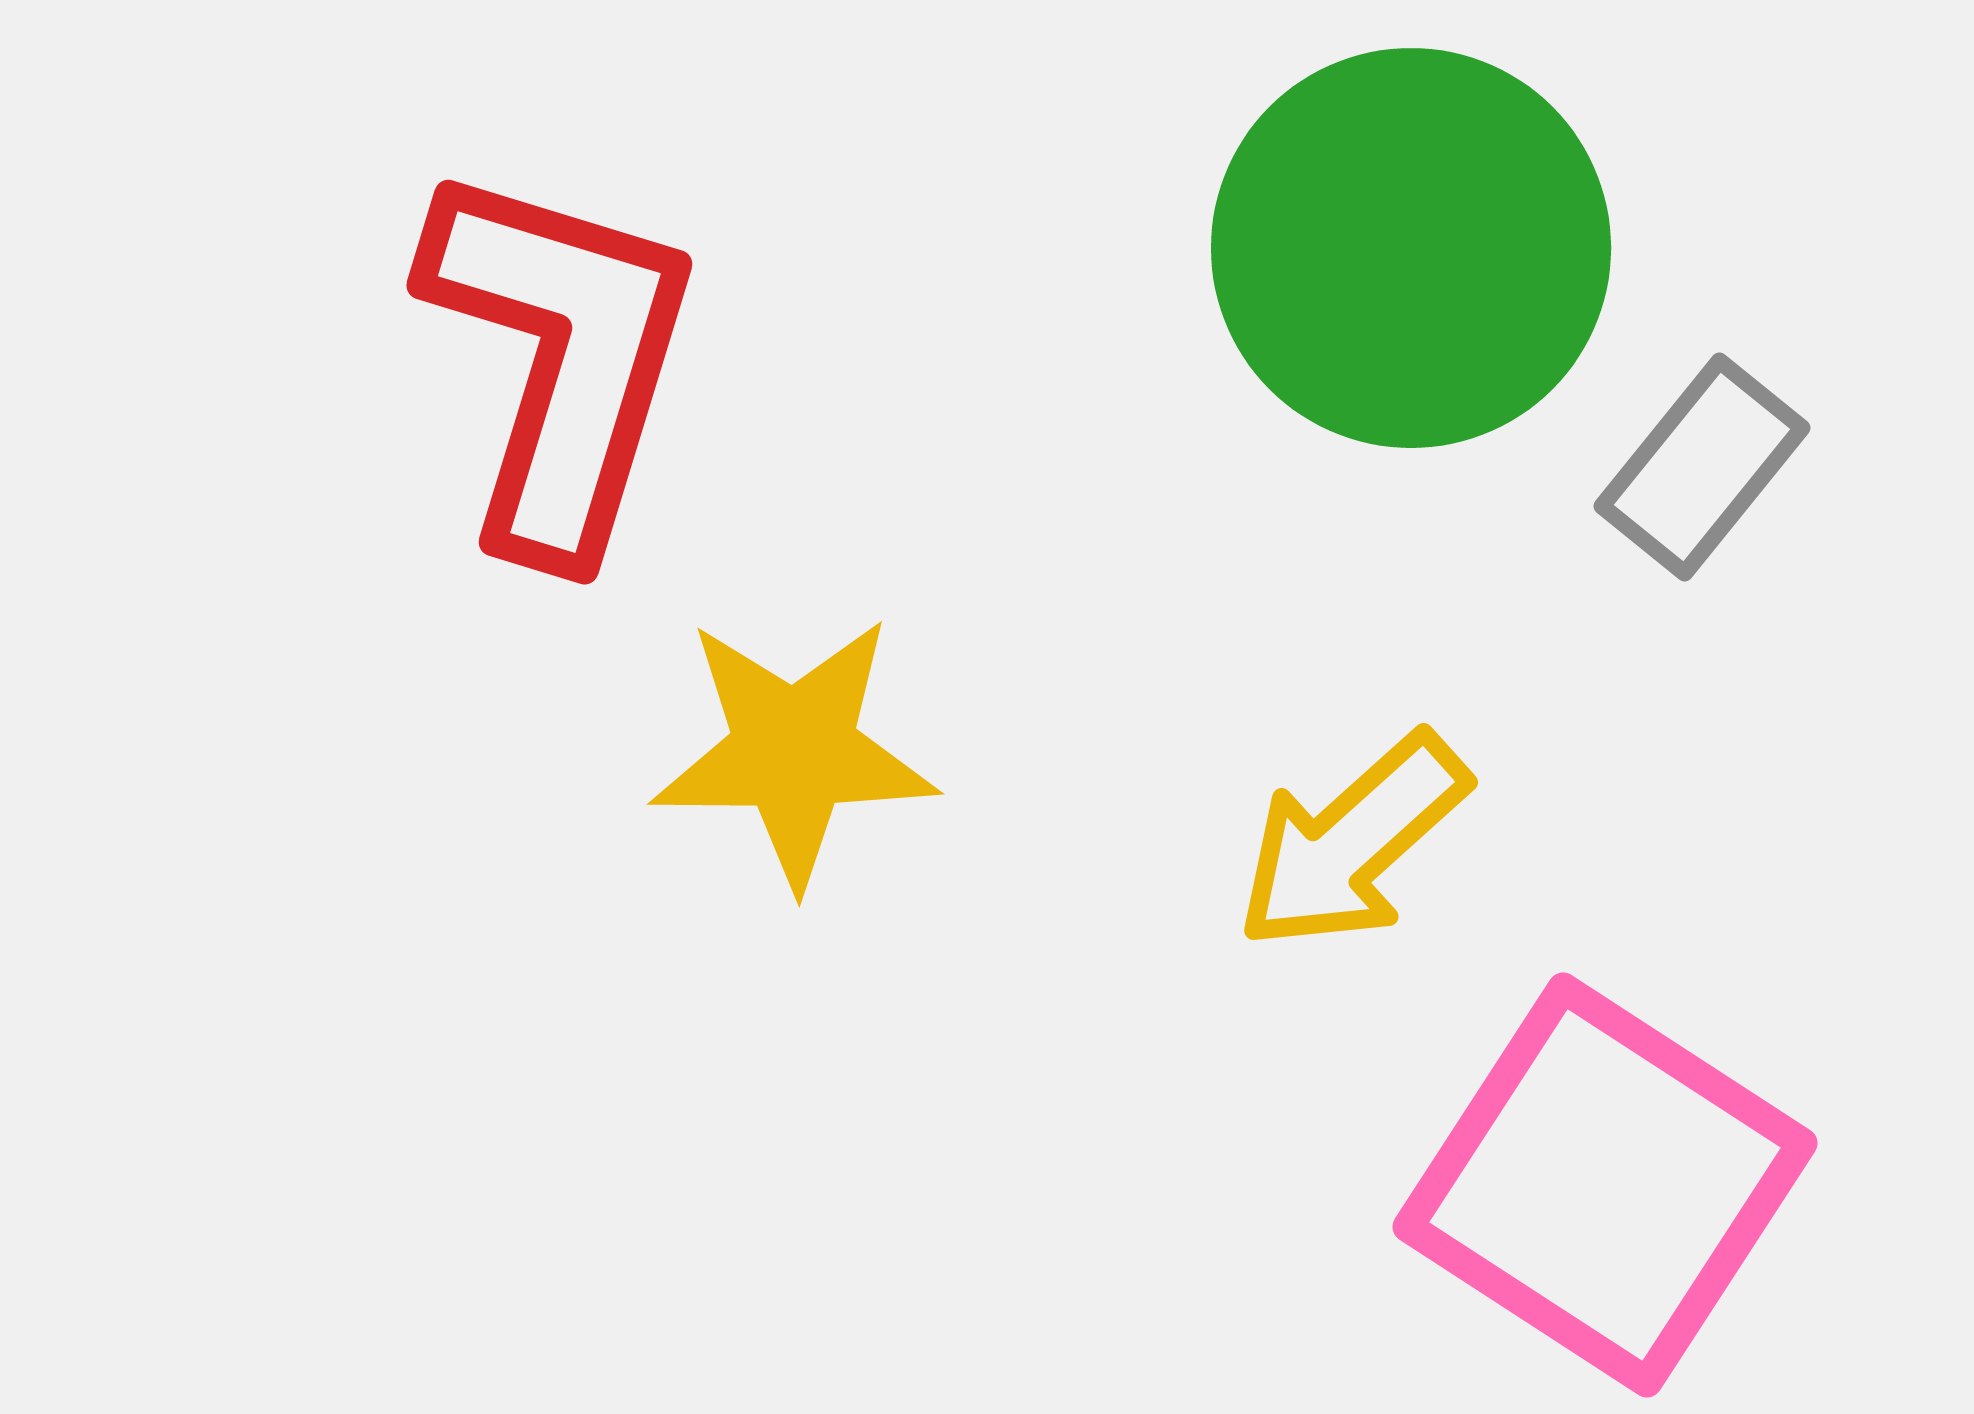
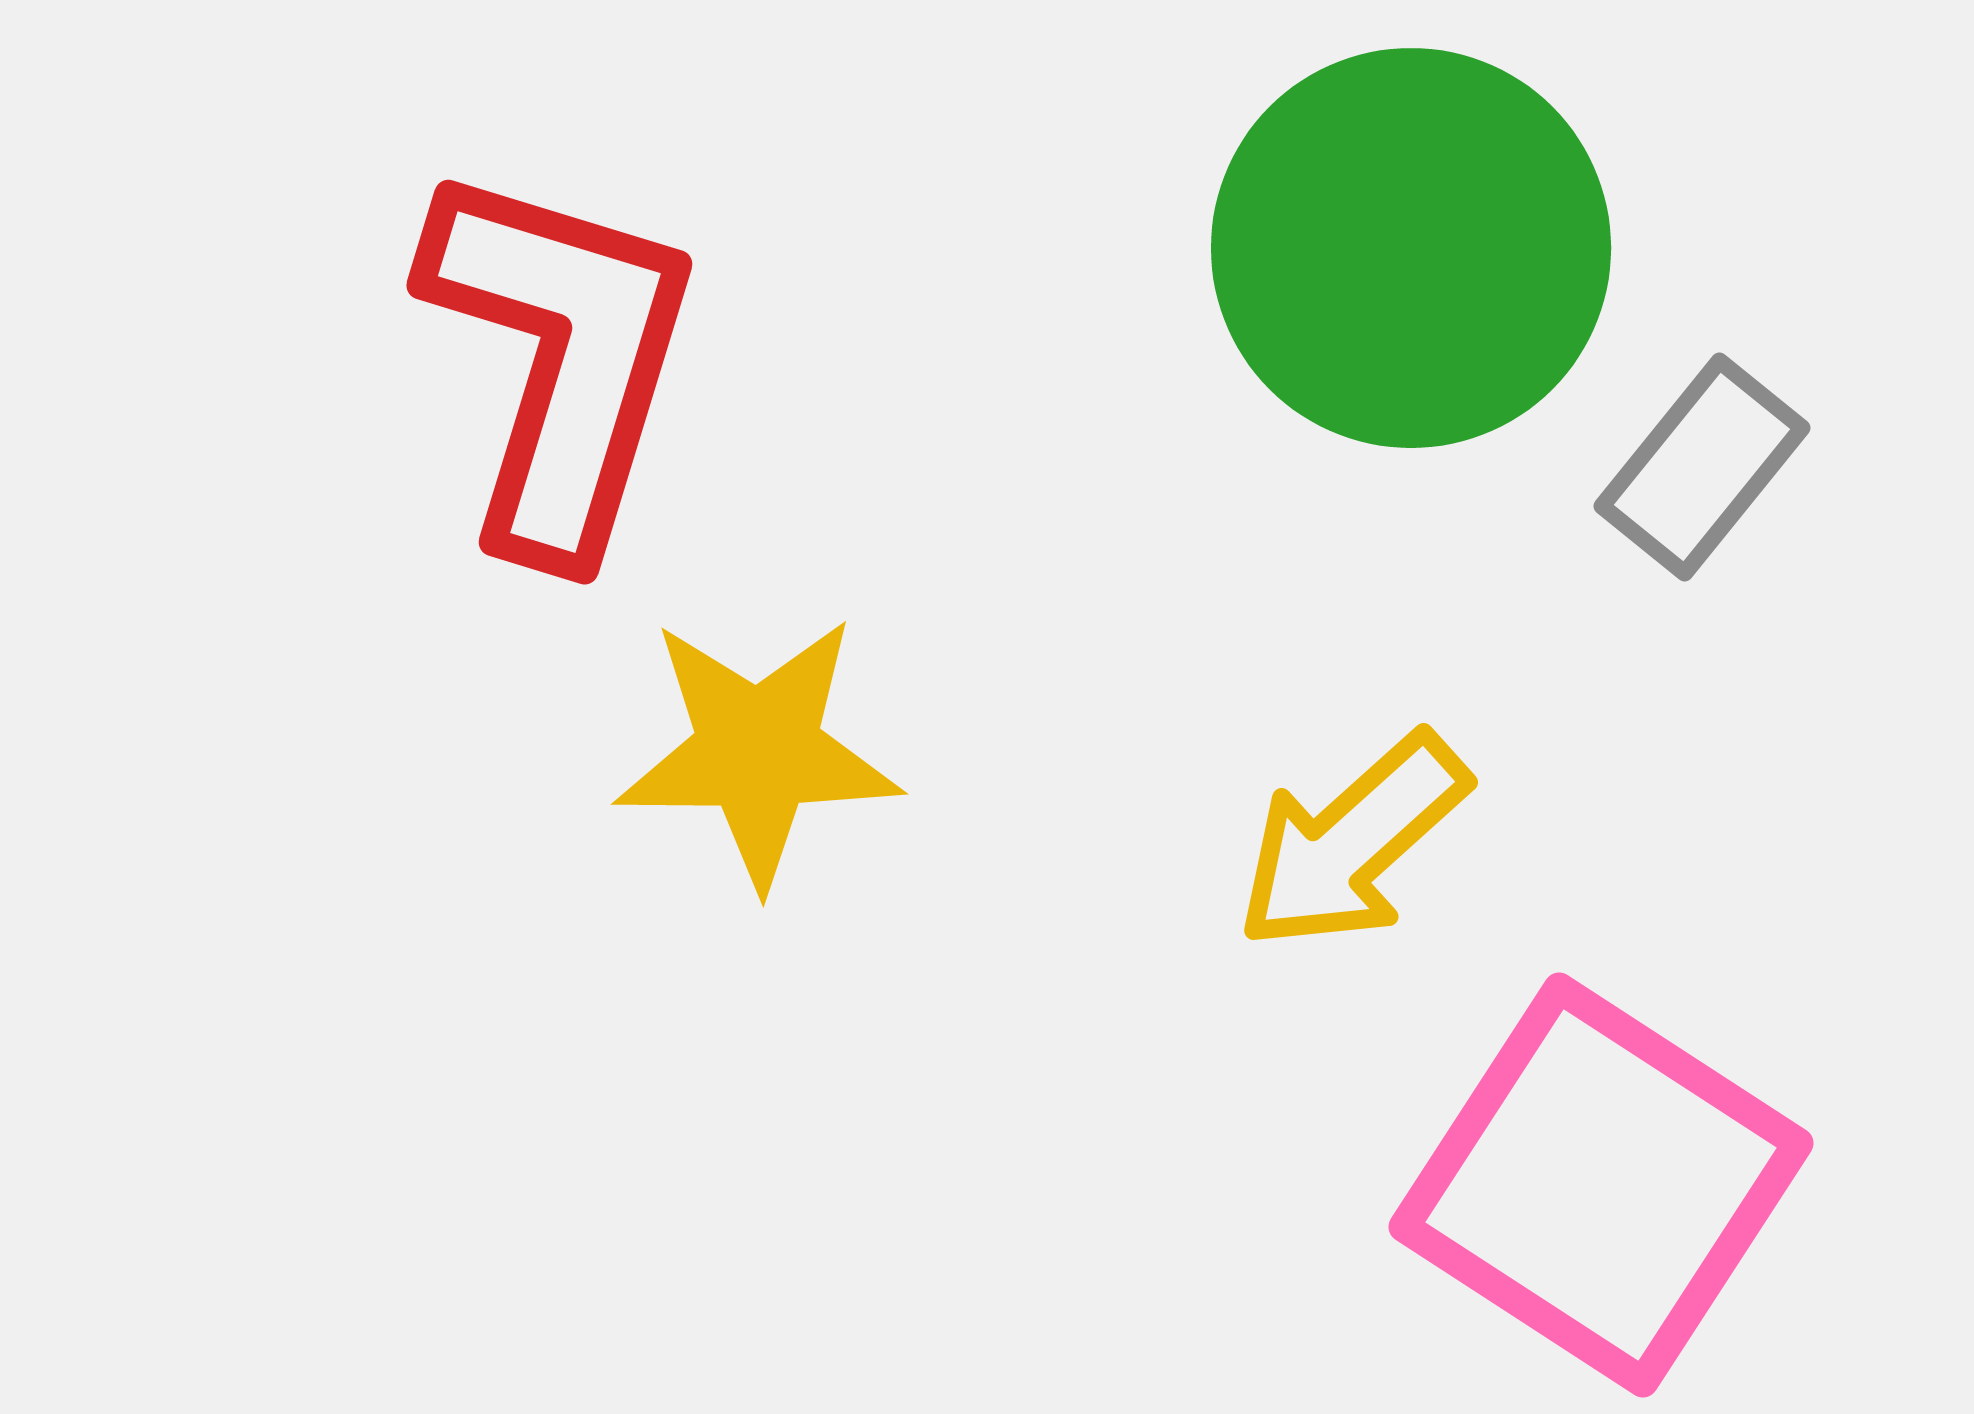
yellow star: moved 36 px left
pink square: moved 4 px left
